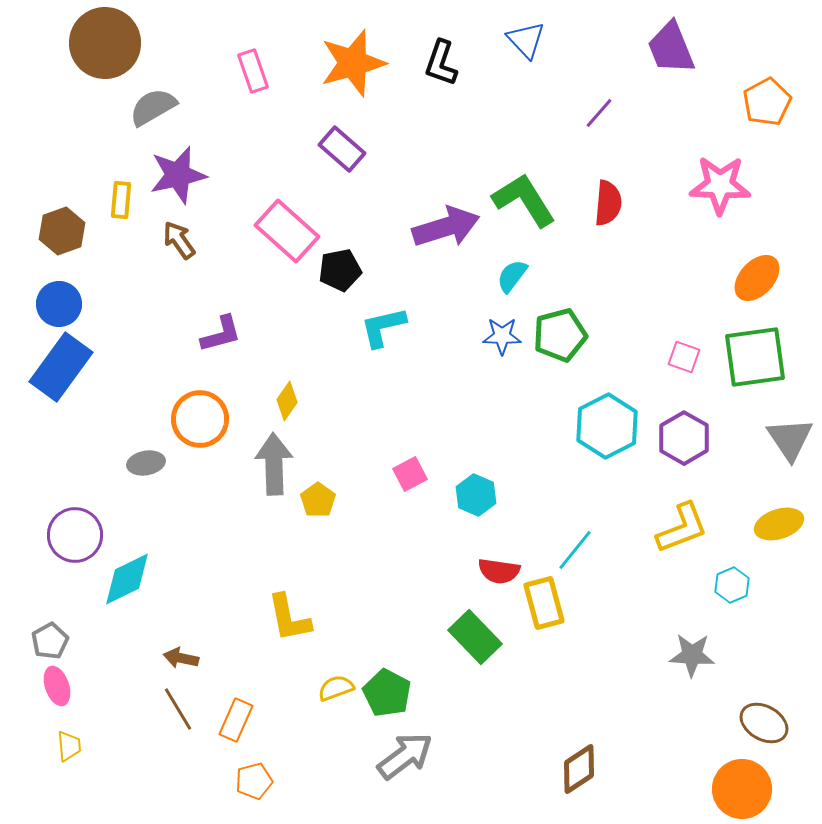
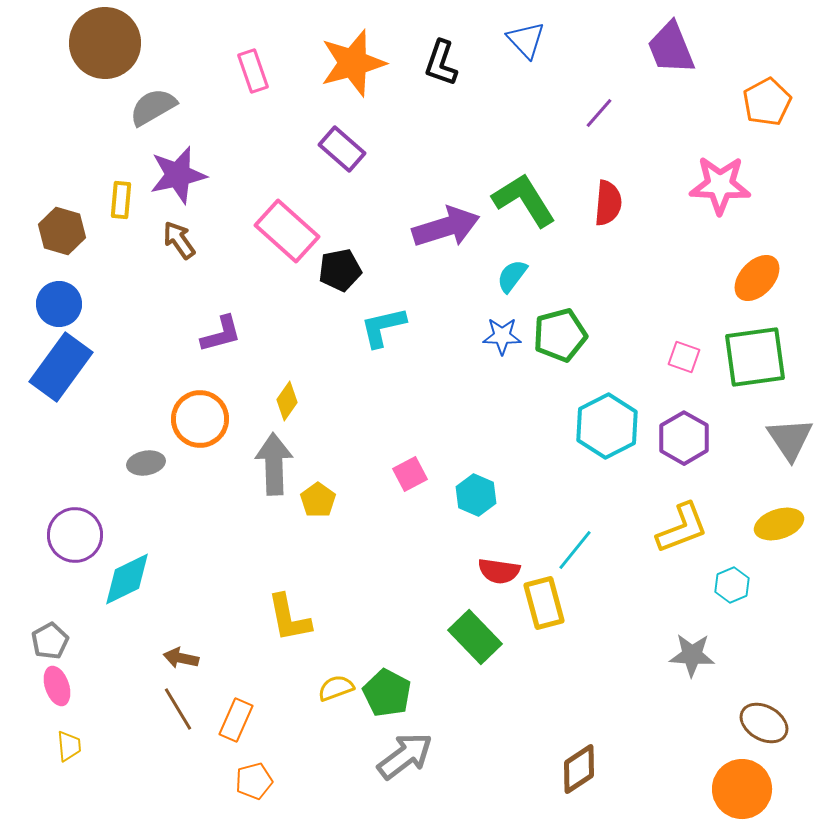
brown hexagon at (62, 231): rotated 24 degrees counterclockwise
